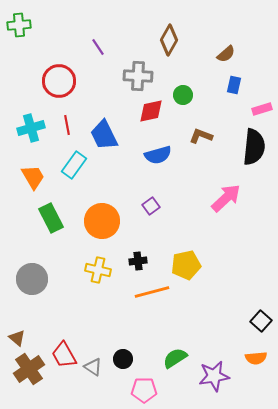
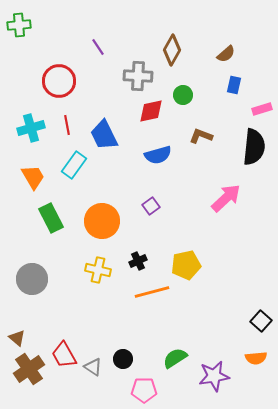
brown diamond: moved 3 px right, 10 px down
black cross: rotated 18 degrees counterclockwise
